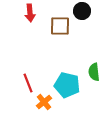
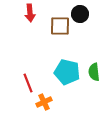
black circle: moved 2 px left, 3 px down
cyan pentagon: moved 13 px up
orange cross: rotated 14 degrees clockwise
